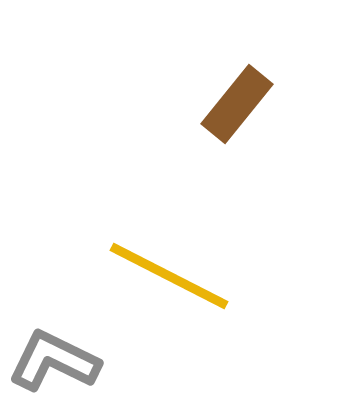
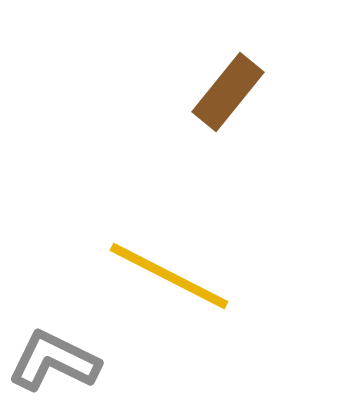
brown rectangle: moved 9 px left, 12 px up
